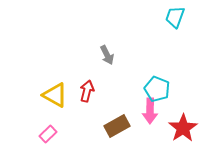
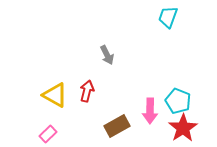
cyan trapezoid: moved 7 px left
cyan pentagon: moved 21 px right, 12 px down
